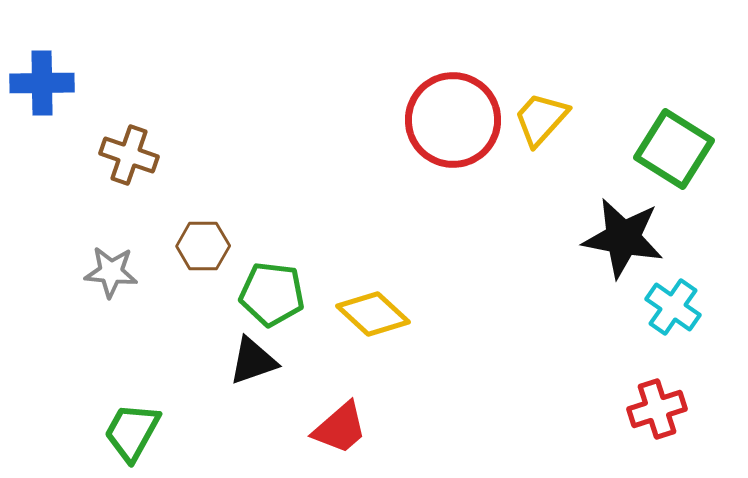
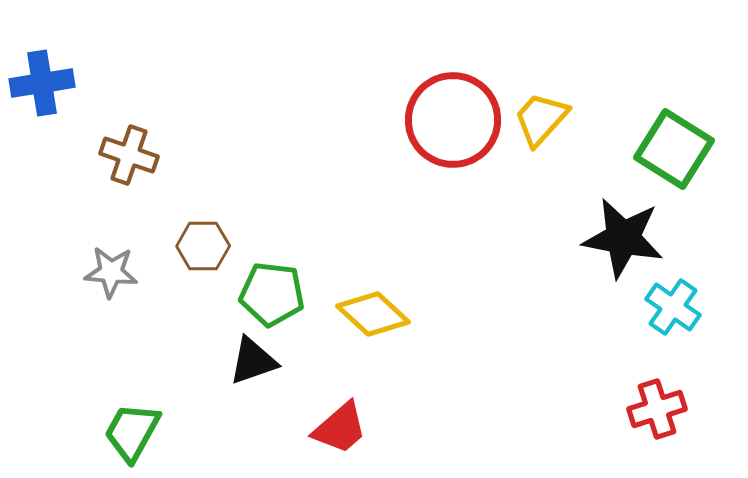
blue cross: rotated 8 degrees counterclockwise
